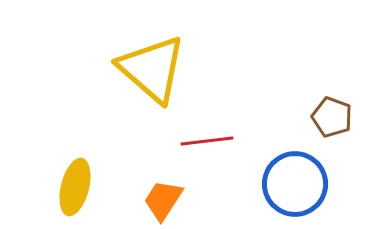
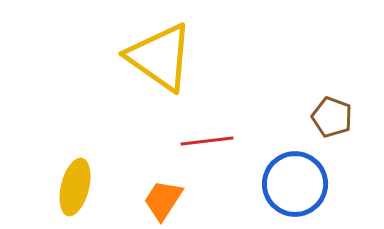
yellow triangle: moved 8 px right, 12 px up; rotated 6 degrees counterclockwise
